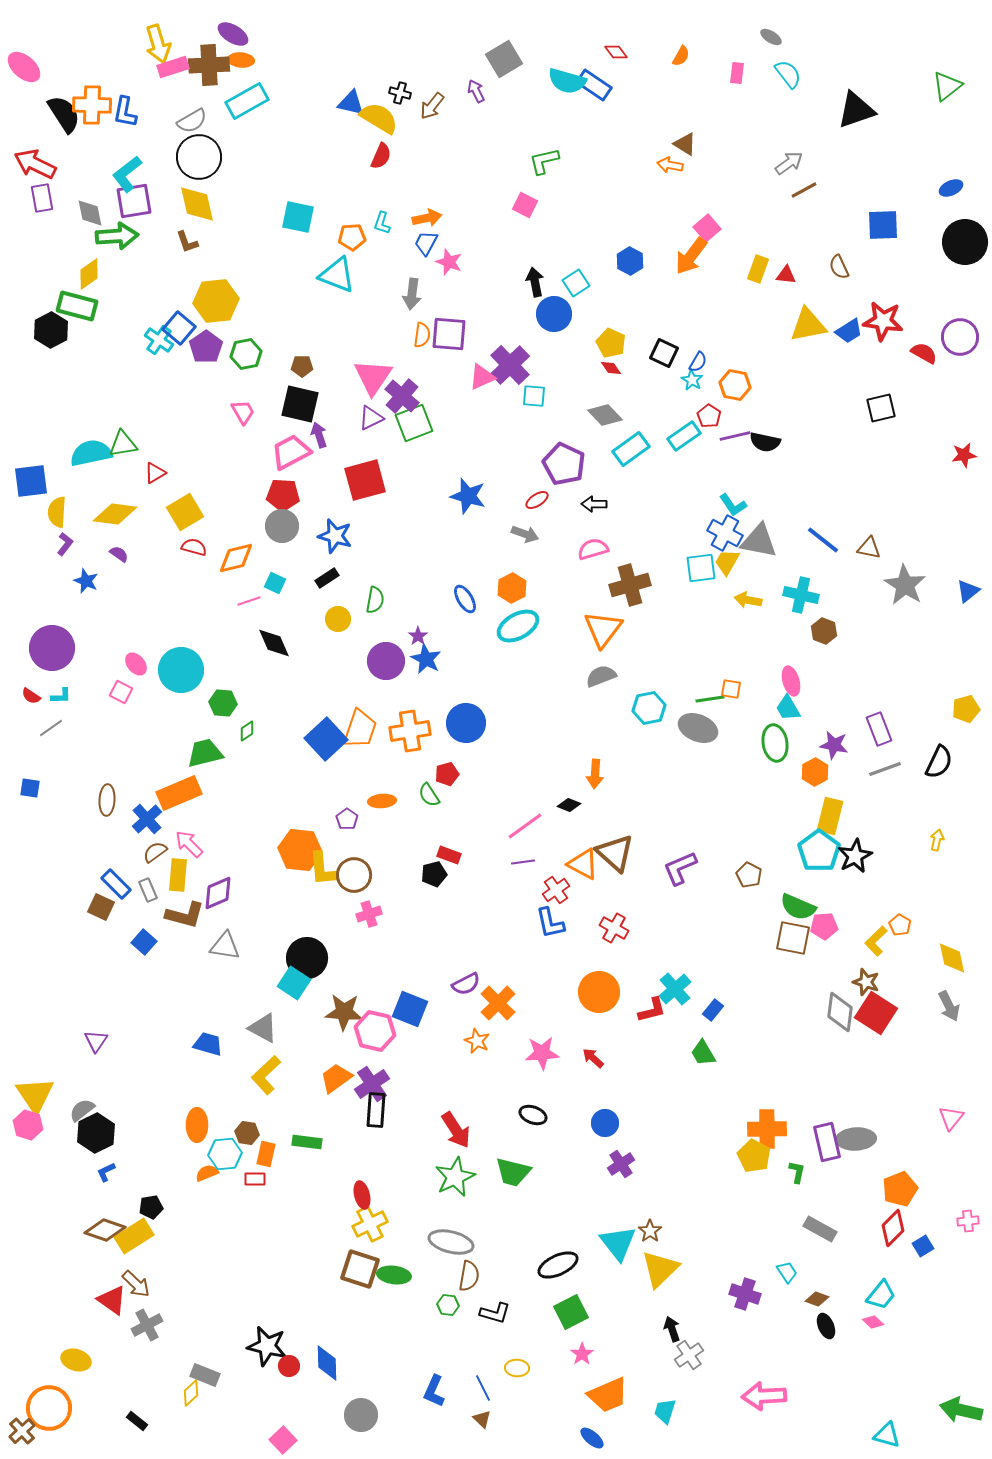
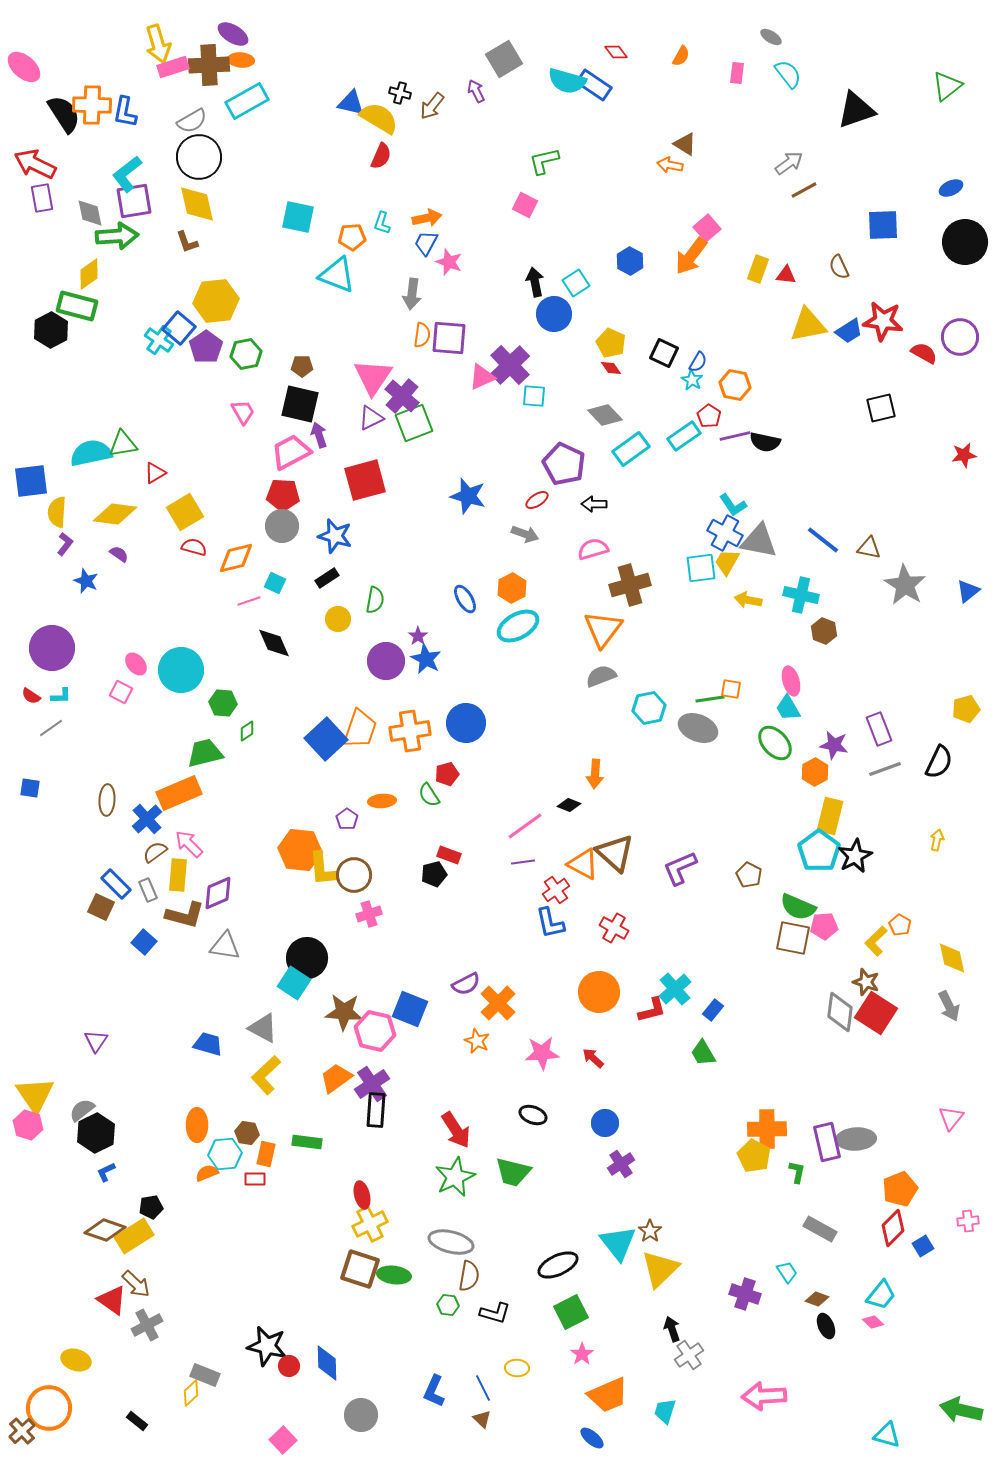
purple square at (449, 334): moved 4 px down
green ellipse at (775, 743): rotated 33 degrees counterclockwise
